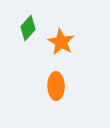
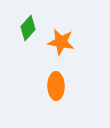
orange star: rotated 20 degrees counterclockwise
